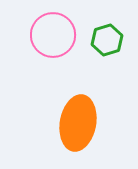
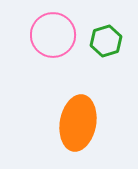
green hexagon: moved 1 px left, 1 px down
